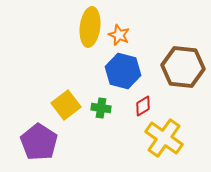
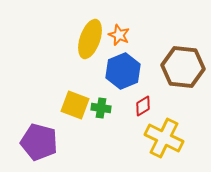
yellow ellipse: moved 12 px down; rotated 12 degrees clockwise
blue hexagon: rotated 24 degrees clockwise
yellow square: moved 9 px right; rotated 32 degrees counterclockwise
yellow cross: rotated 9 degrees counterclockwise
purple pentagon: rotated 18 degrees counterclockwise
